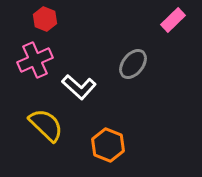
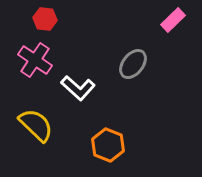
red hexagon: rotated 15 degrees counterclockwise
pink cross: rotated 32 degrees counterclockwise
white L-shape: moved 1 px left, 1 px down
yellow semicircle: moved 10 px left
